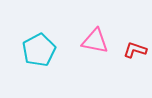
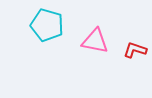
cyan pentagon: moved 8 px right, 25 px up; rotated 28 degrees counterclockwise
